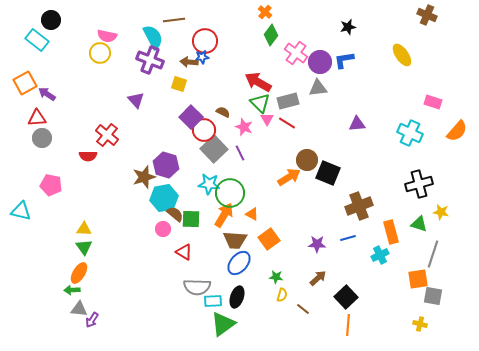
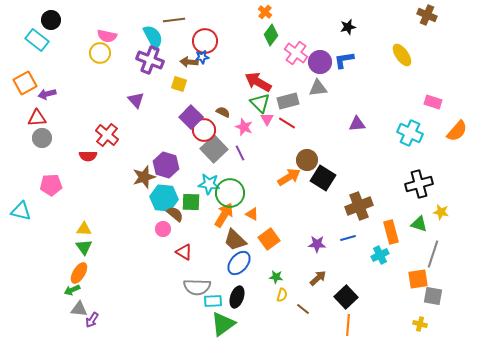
purple arrow at (47, 94): rotated 48 degrees counterclockwise
black square at (328, 173): moved 5 px left, 5 px down; rotated 10 degrees clockwise
pink pentagon at (51, 185): rotated 15 degrees counterclockwise
cyan hexagon at (164, 198): rotated 16 degrees clockwise
green square at (191, 219): moved 17 px up
brown trapezoid at (235, 240): rotated 40 degrees clockwise
green arrow at (72, 290): rotated 21 degrees counterclockwise
